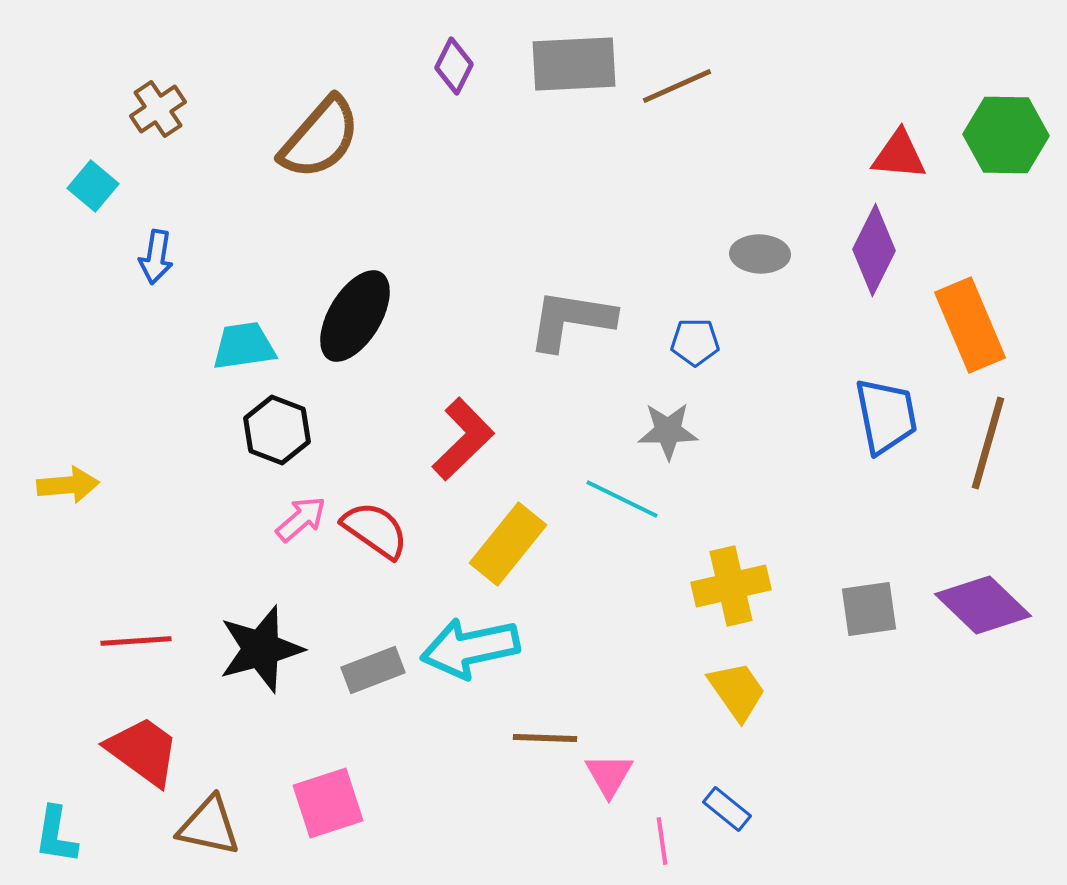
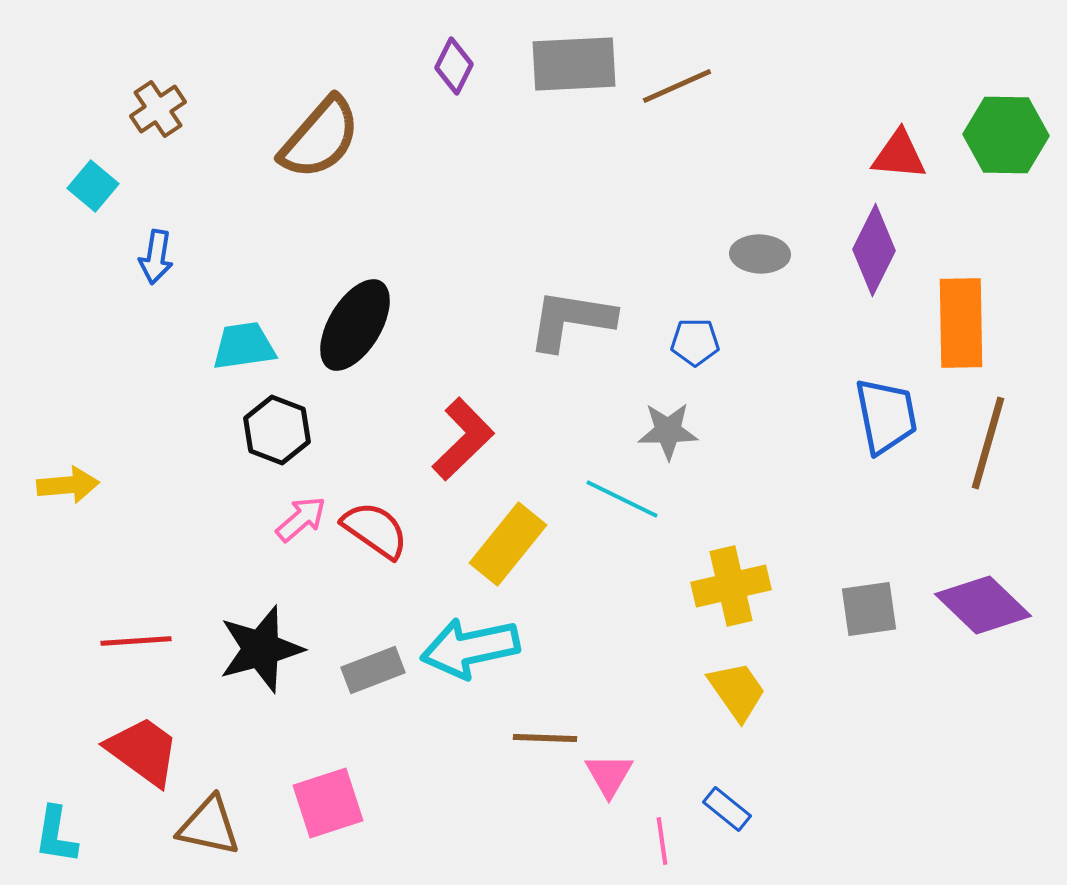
black ellipse at (355, 316): moved 9 px down
orange rectangle at (970, 325): moved 9 px left, 2 px up; rotated 22 degrees clockwise
